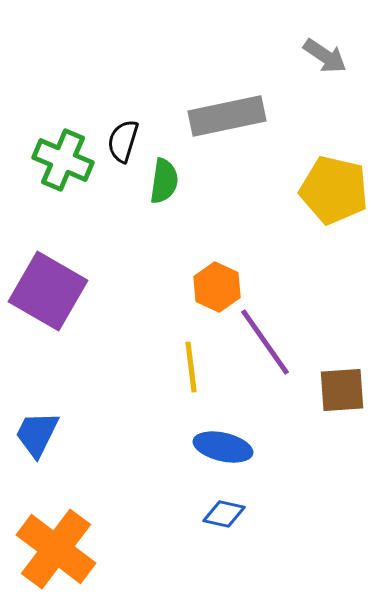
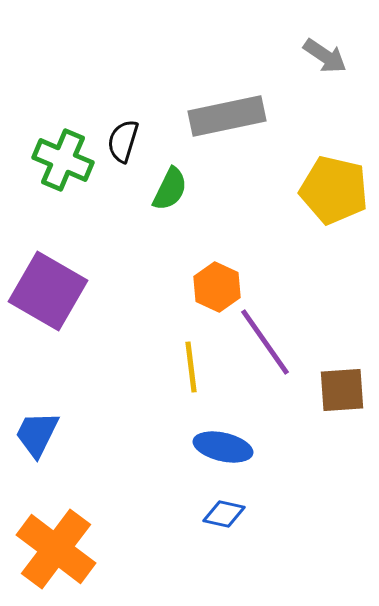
green semicircle: moved 6 px right, 8 px down; rotated 18 degrees clockwise
